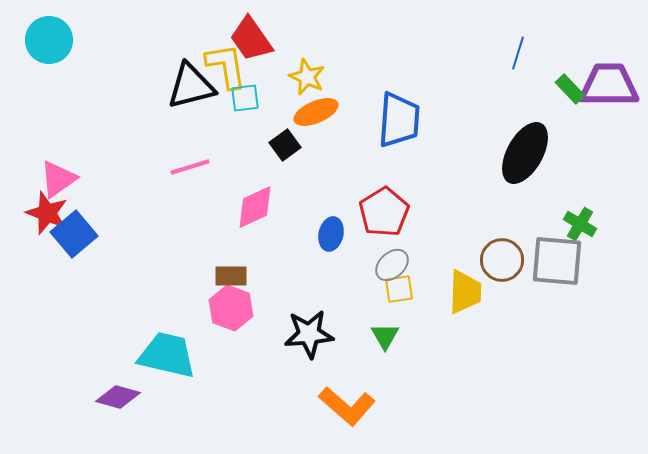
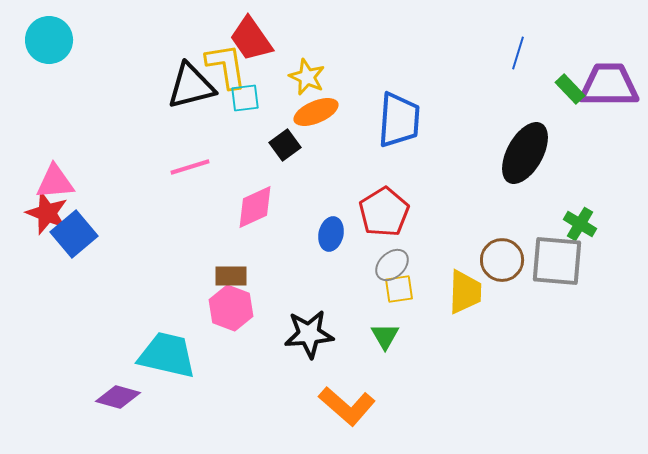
pink triangle: moved 3 px left, 3 px down; rotated 30 degrees clockwise
